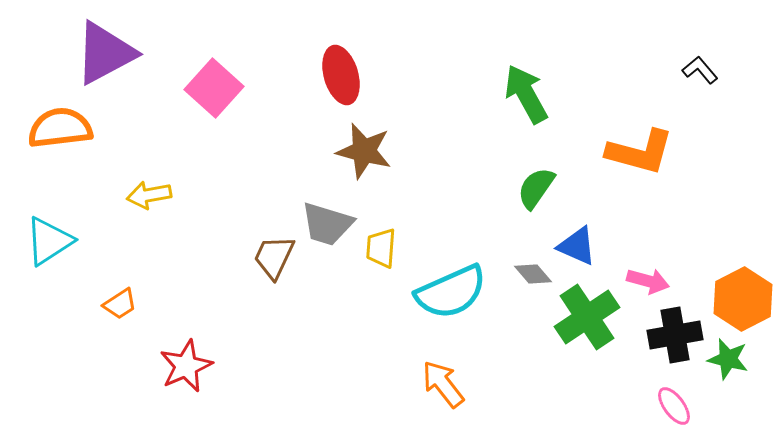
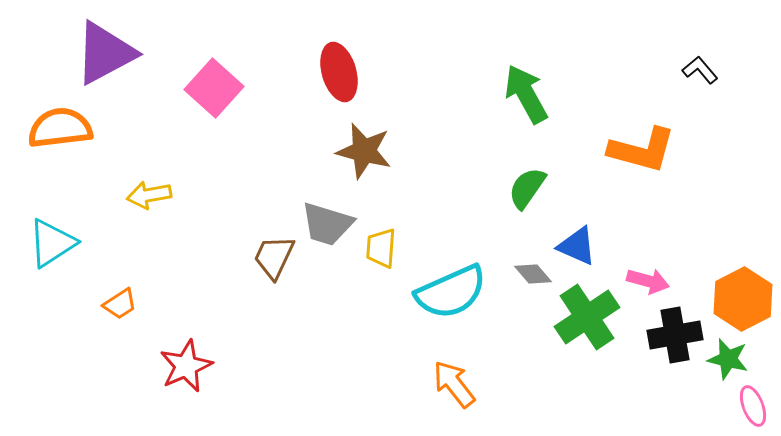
red ellipse: moved 2 px left, 3 px up
orange L-shape: moved 2 px right, 2 px up
green semicircle: moved 9 px left
cyan triangle: moved 3 px right, 2 px down
orange arrow: moved 11 px right
pink ellipse: moved 79 px right; rotated 15 degrees clockwise
